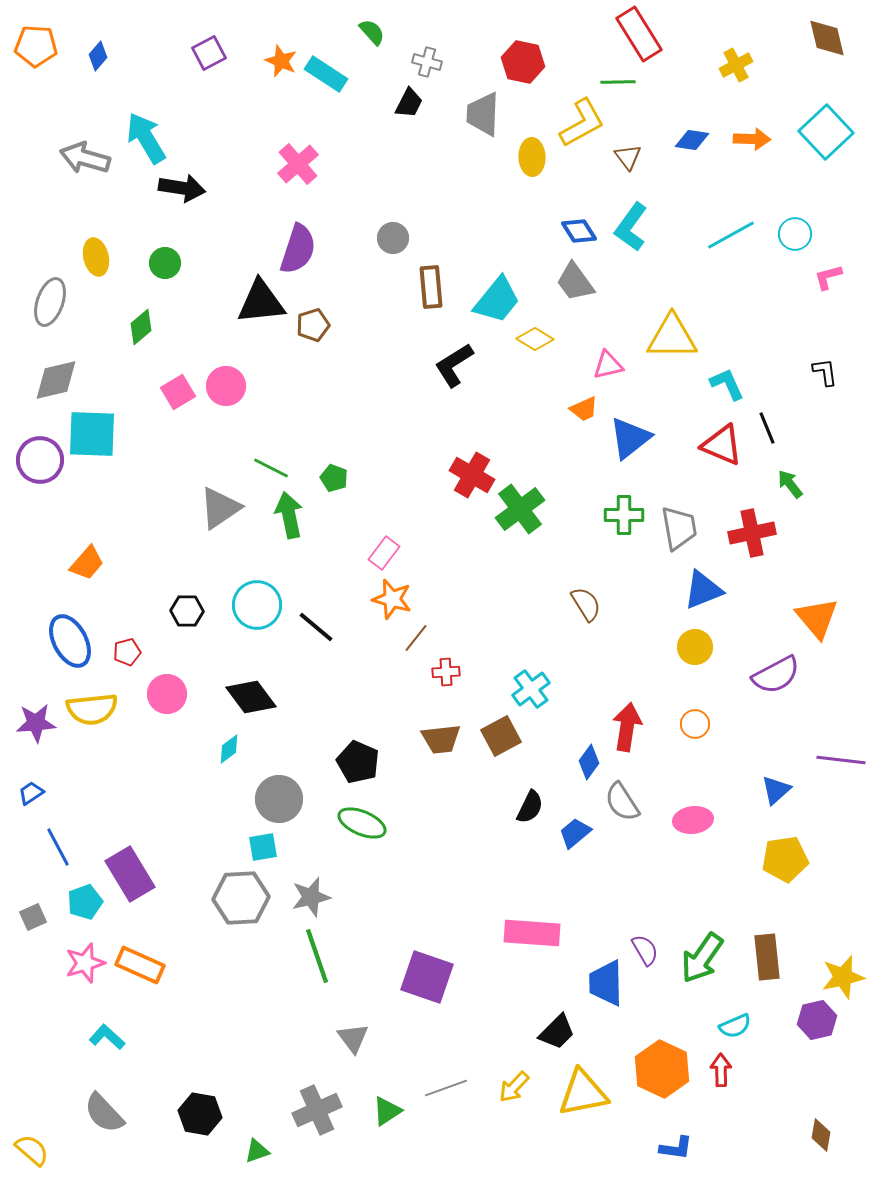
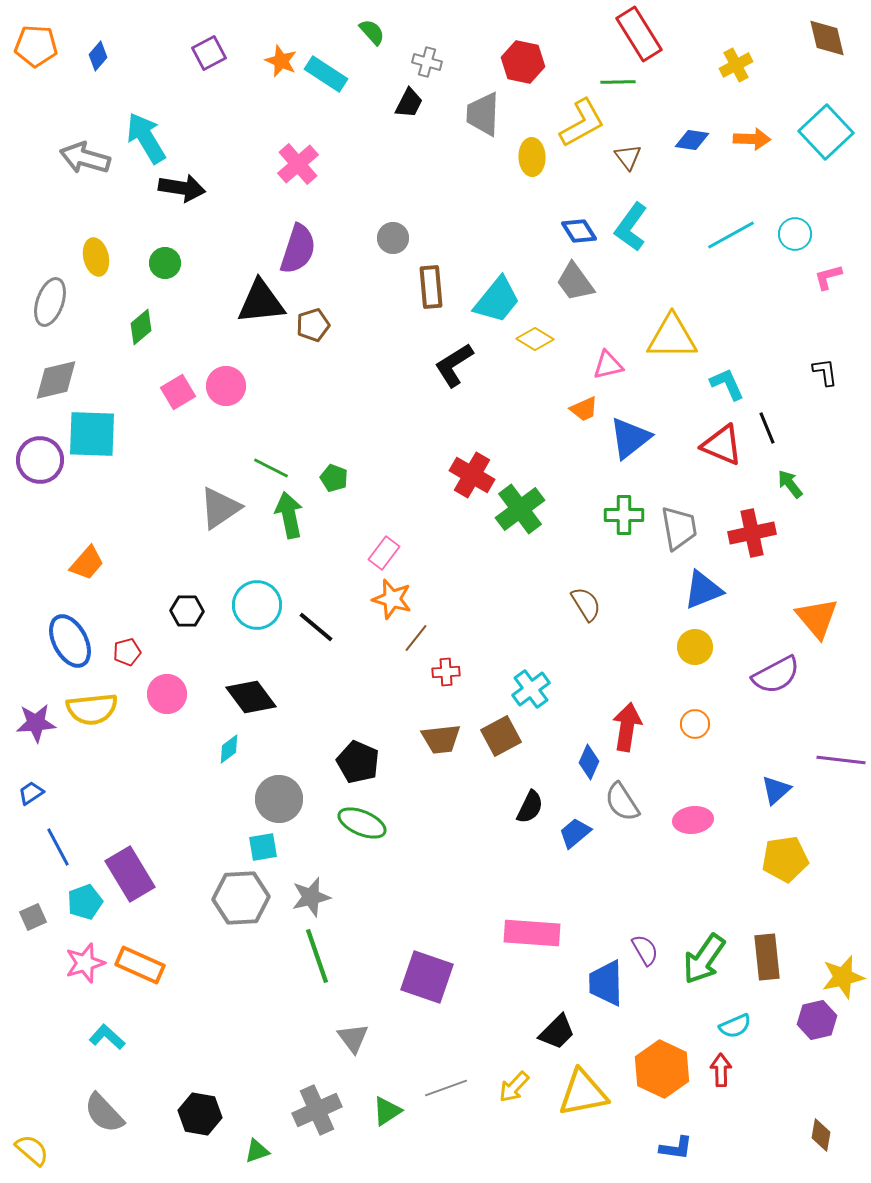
blue diamond at (589, 762): rotated 12 degrees counterclockwise
green arrow at (702, 958): moved 2 px right, 1 px down
